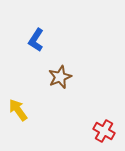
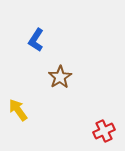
brown star: rotated 10 degrees counterclockwise
red cross: rotated 35 degrees clockwise
